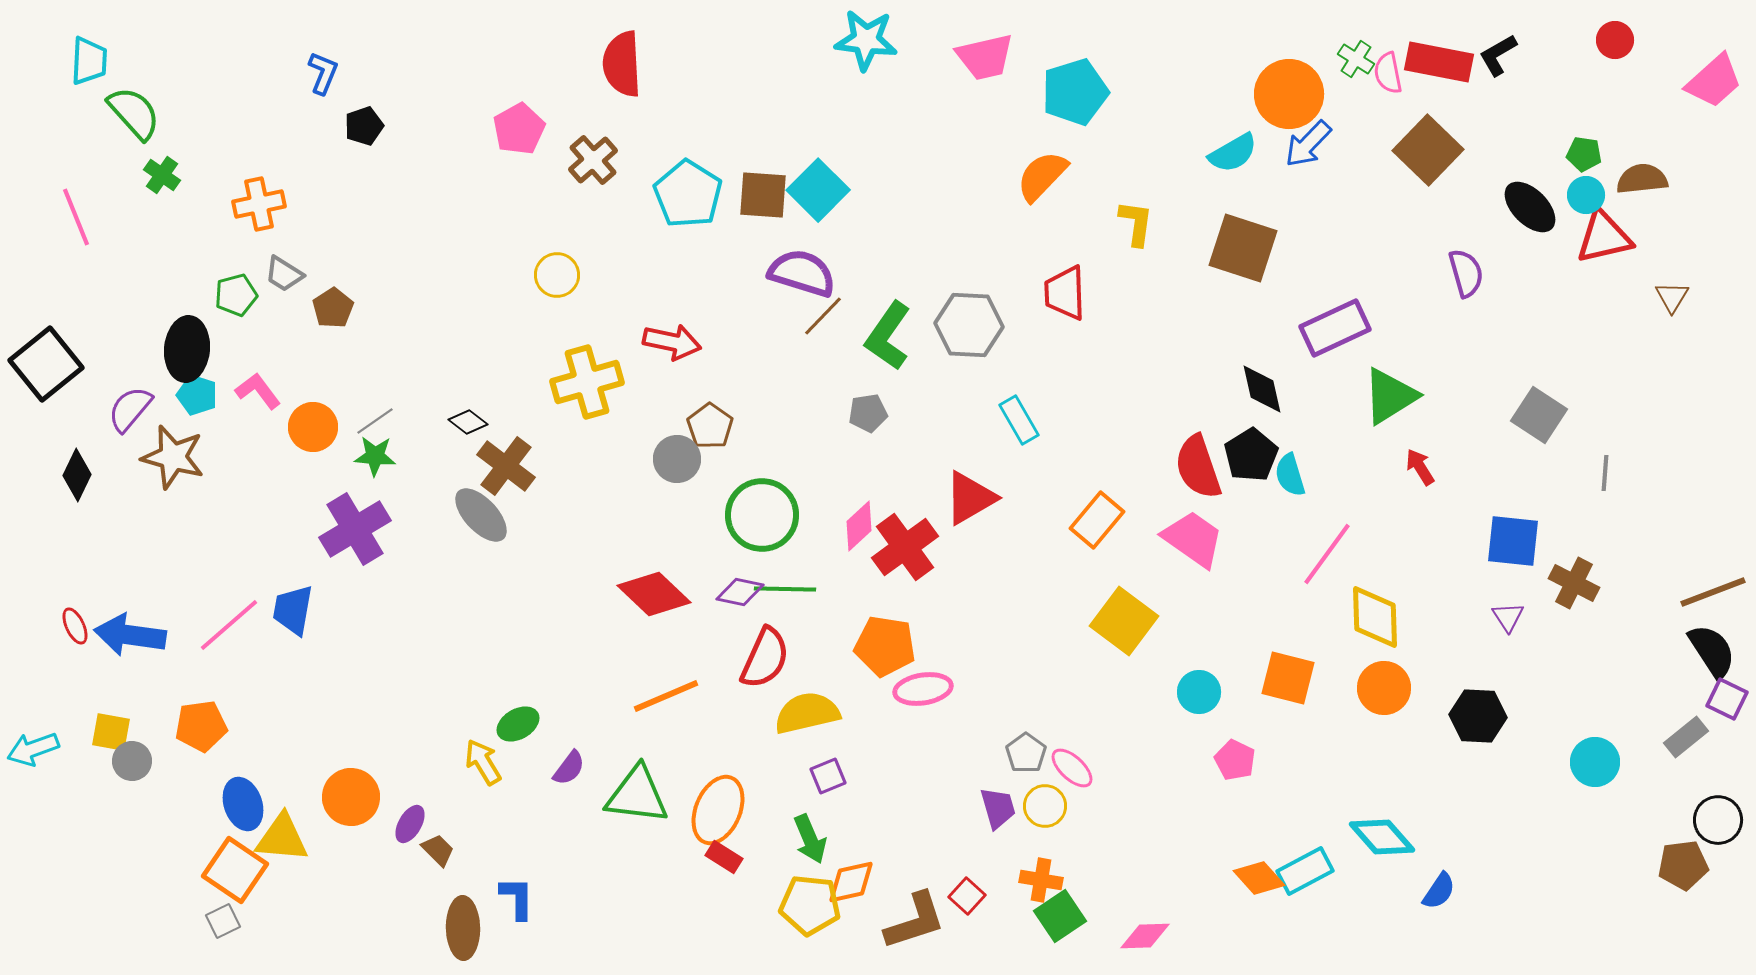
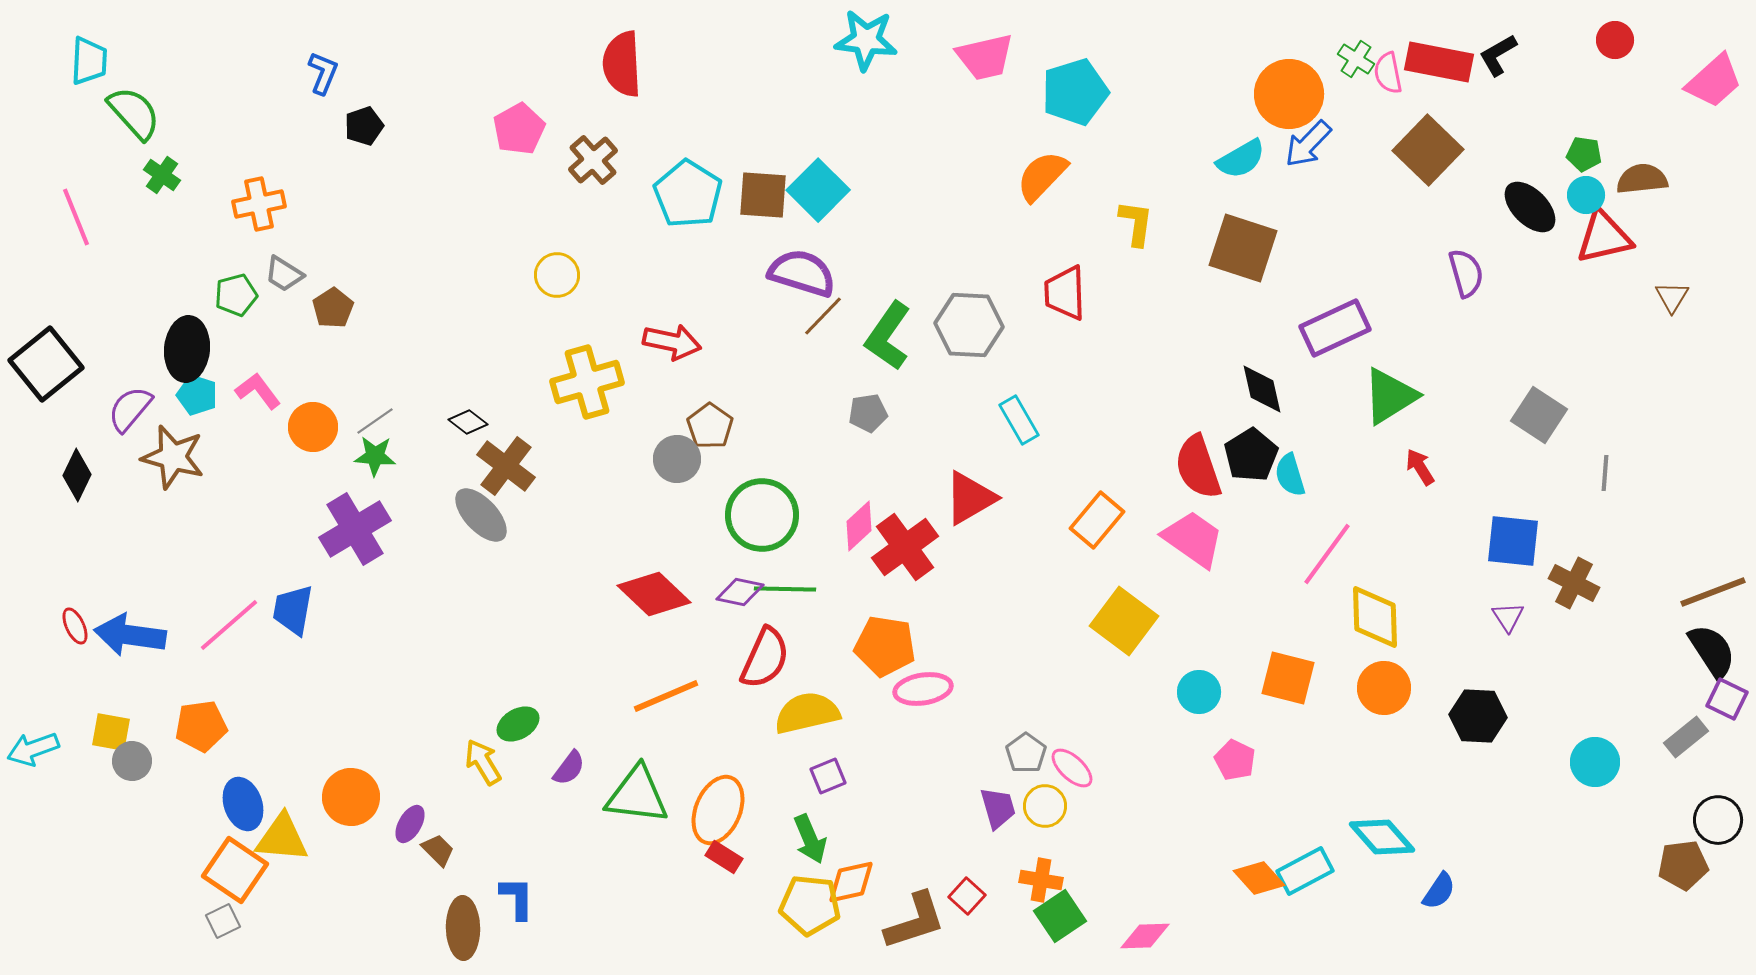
cyan semicircle at (1233, 153): moved 8 px right, 6 px down
